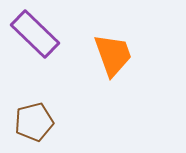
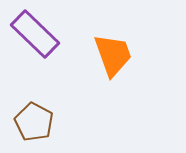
brown pentagon: rotated 30 degrees counterclockwise
